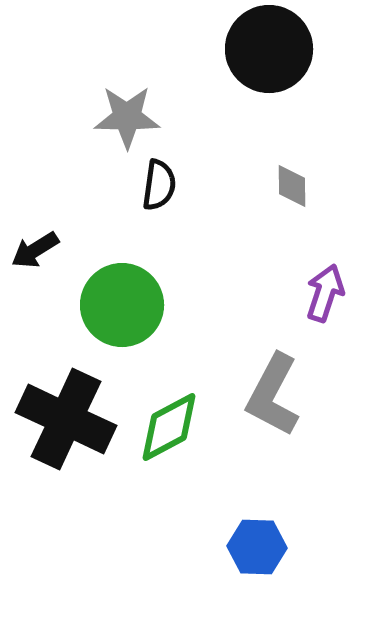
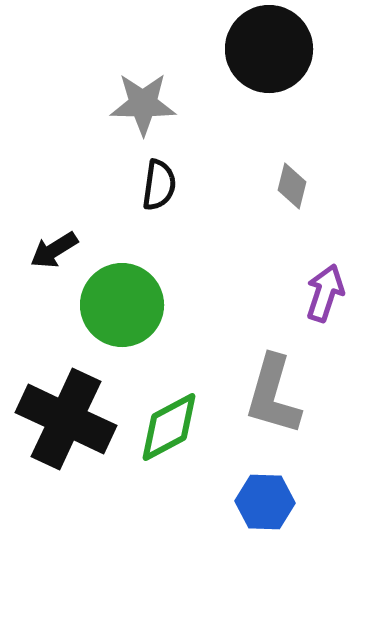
gray star: moved 16 px right, 13 px up
gray diamond: rotated 15 degrees clockwise
black arrow: moved 19 px right
gray L-shape: rotated 12 degrees counterclockwise
blue hexagon: moved 8 px right, 45 px up
